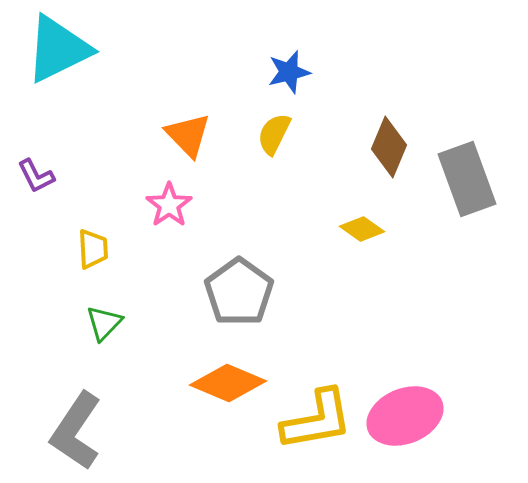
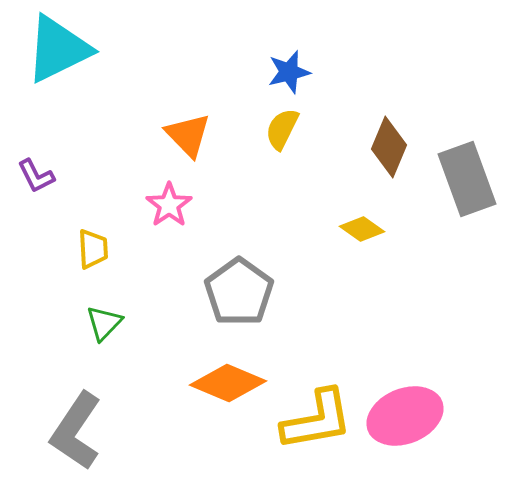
yellow semicircle: moved 8 px right, 5 px up
